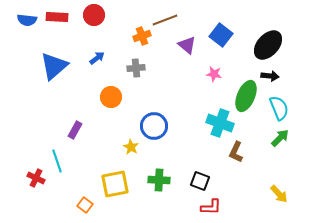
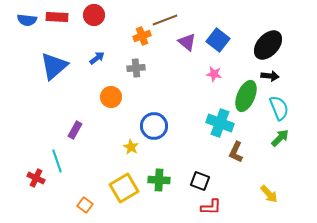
blue square: moved 3 px left, 5 px down
purple triangle: moved 3 px up
yellow square: moved 9 px right, 4 px down; rotated 20 degrees counterclockwise
yellow arrow: moved 10 px left
